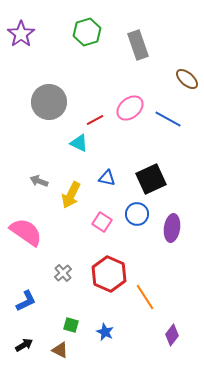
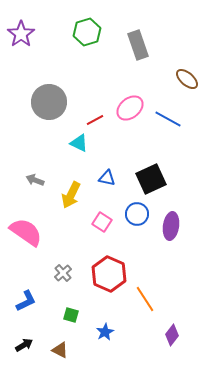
gray arrow: moved 4 px left, 1 px up
purple ellipse: moved 1 px left, 2 px up
orange line: moved 2 px down
green square: moved 10 px up
blue star: rotated 18 degrees clockwise
